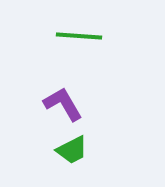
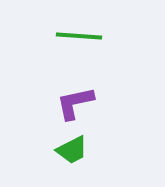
purple L-shape: moved 12 px right, 1 px up; rotated 72 degrees counterclockwise
